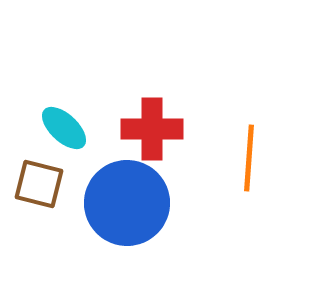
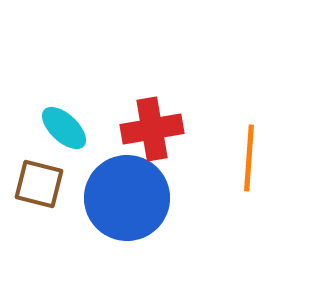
red cross: rotated 10 degrees counterclockwise
blue circle: moved 5 px up
